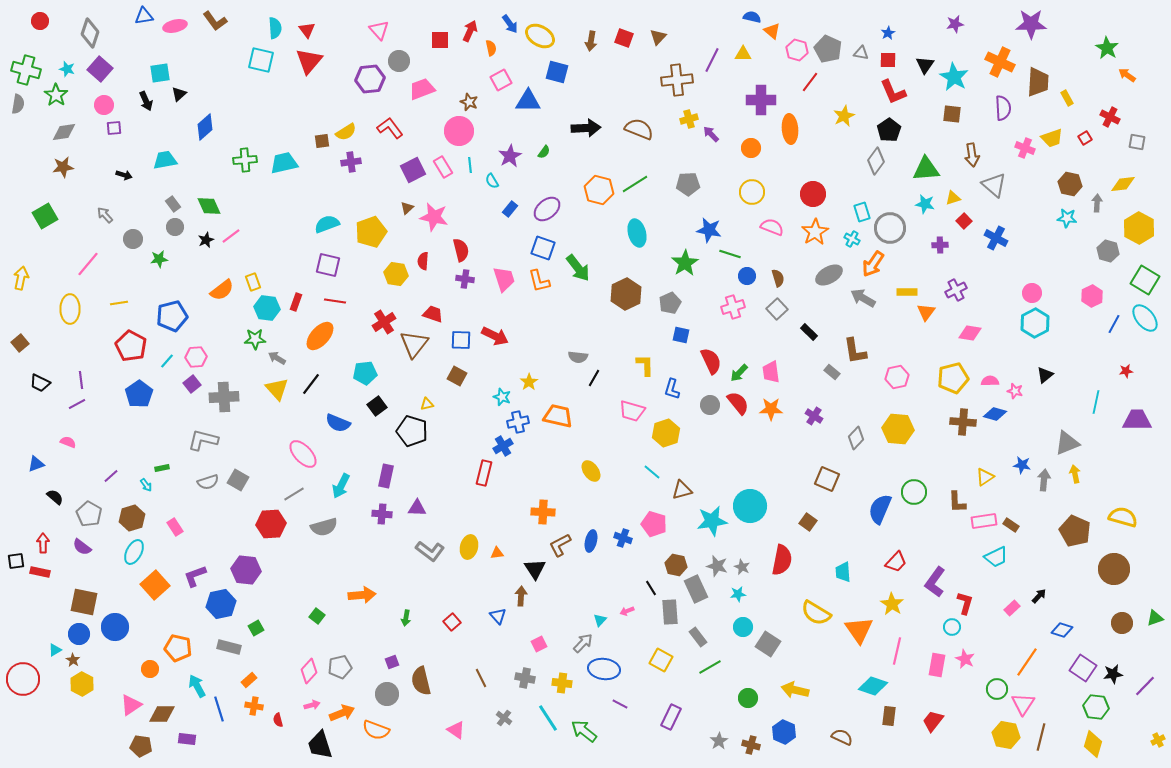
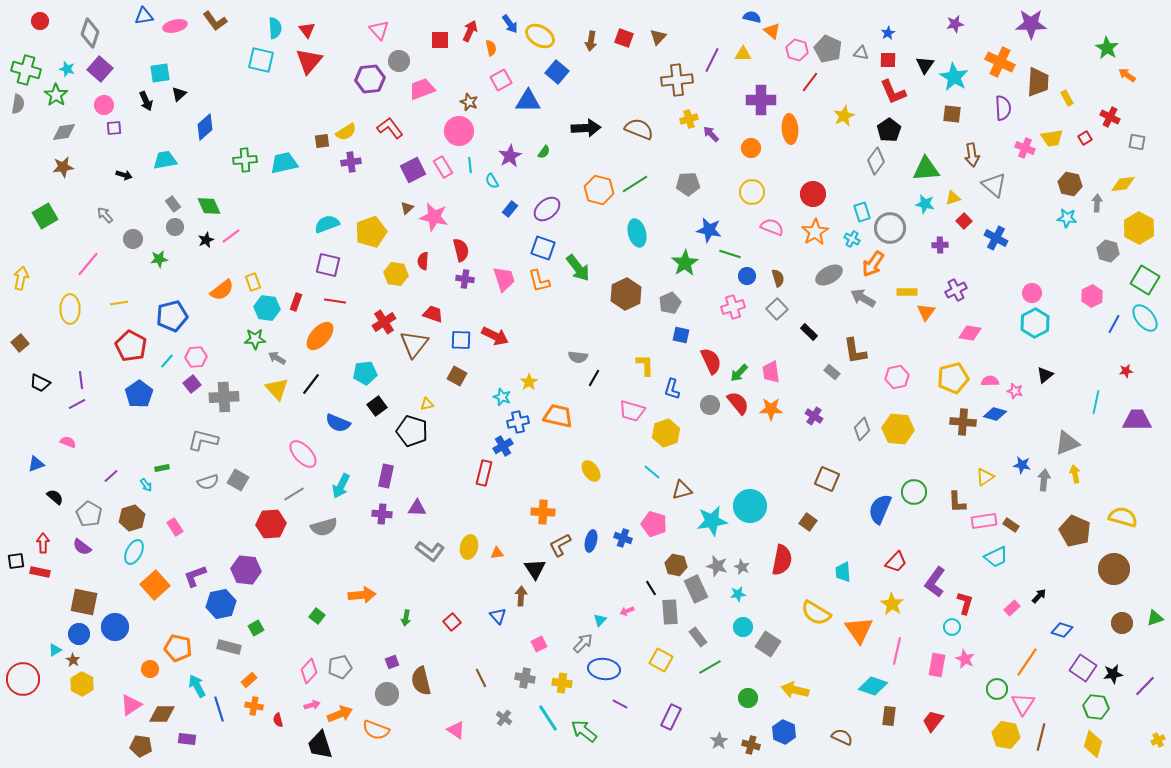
blue square at (557, 72): rotated 25 degrees clockwise
yellow trapezoid at (1052, 138): rotated 10 degrees clockwise
gray diamond at (856, 438): moved 6 px right, 9 px up
orange arrow at (342, 713): moved 2 px left, 1 px down
